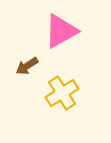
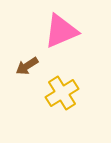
pink triangle: rotated 6 degrees clockwise
